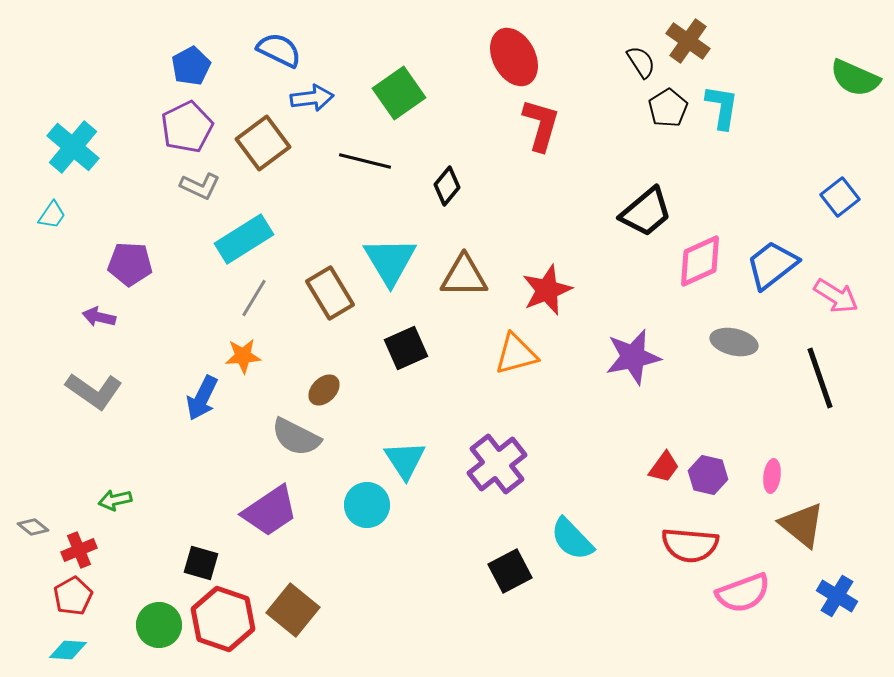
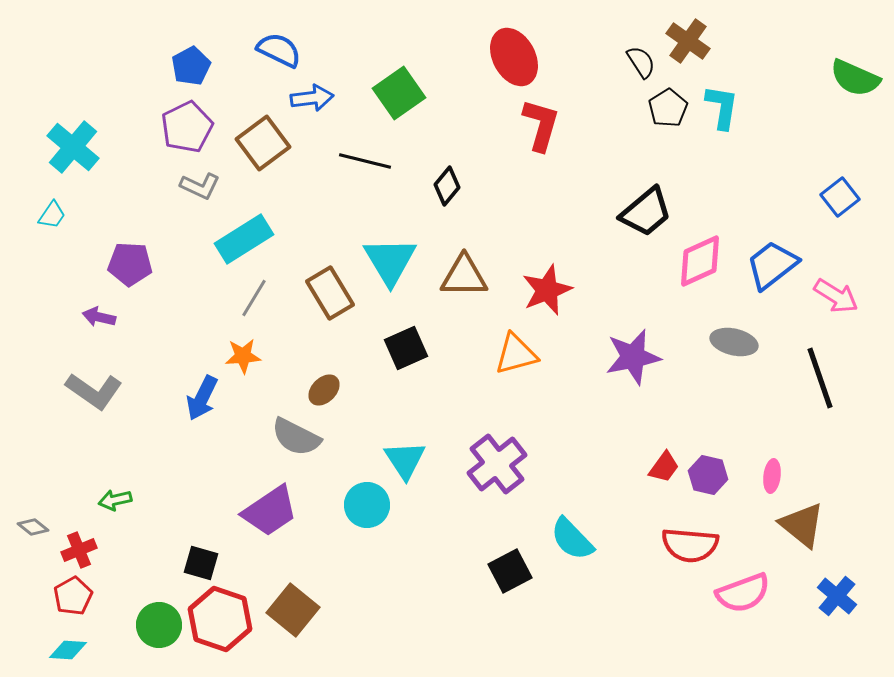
blue cross at (837, 596): rotated 9 degrees clockwise
red hexagon at (223, 619): moved 3 px left
